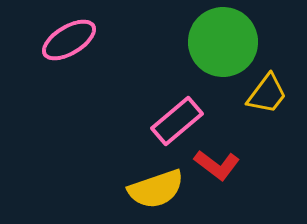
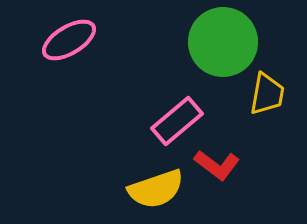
yellow trapezoid: rotated 27 degrees counterclockwise
